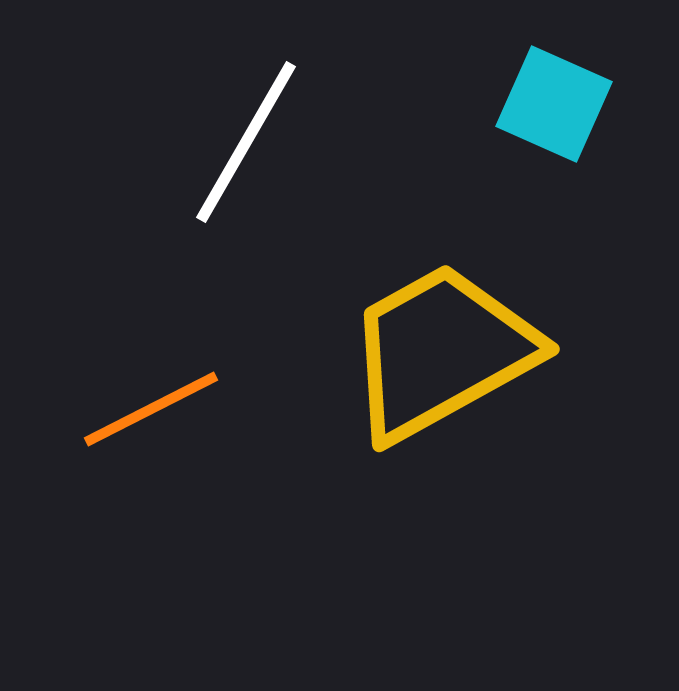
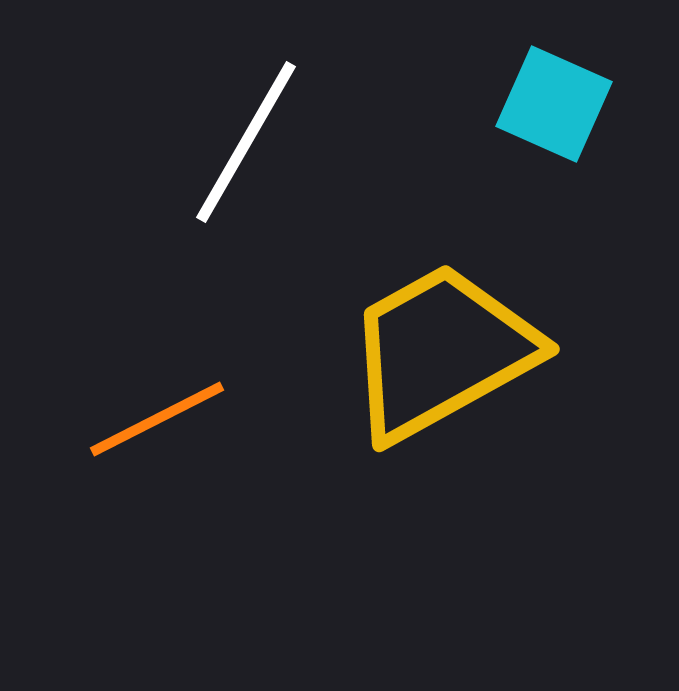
orange line: moved 6 px right, 10 px down
